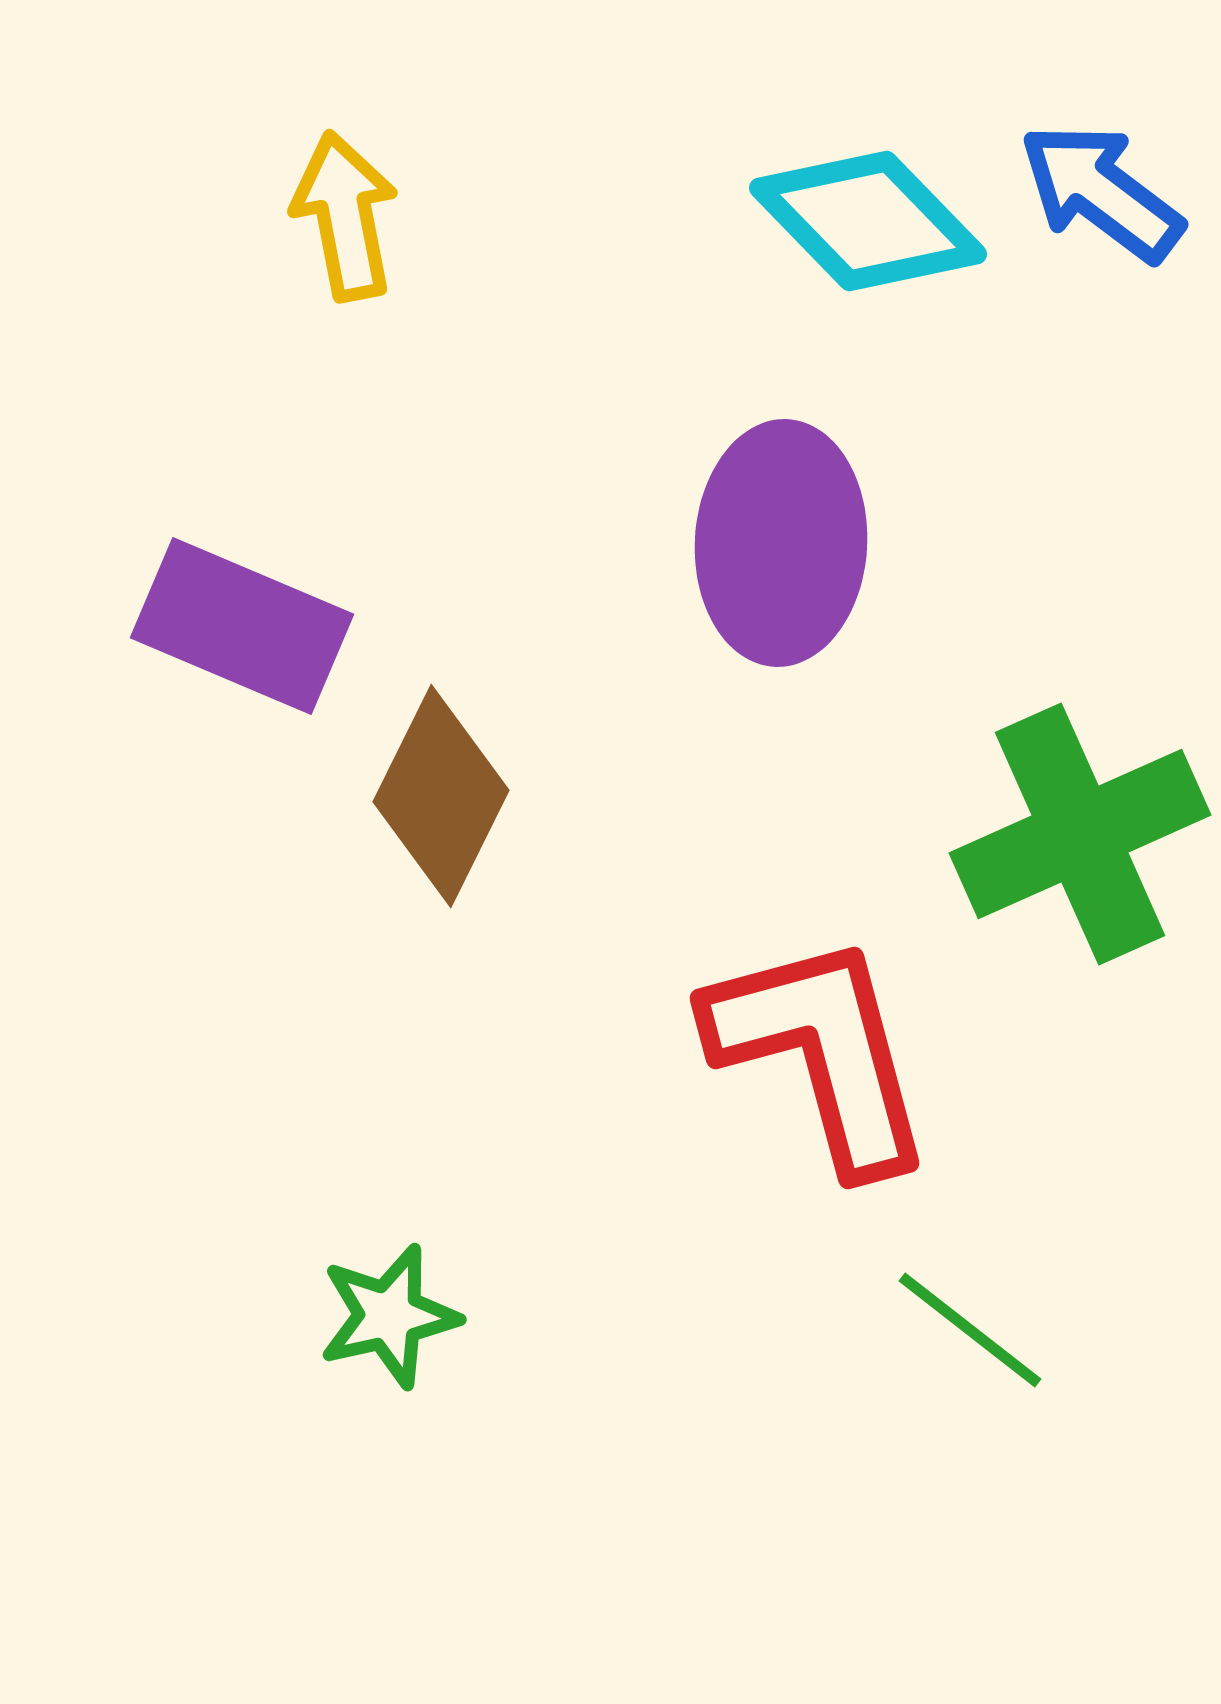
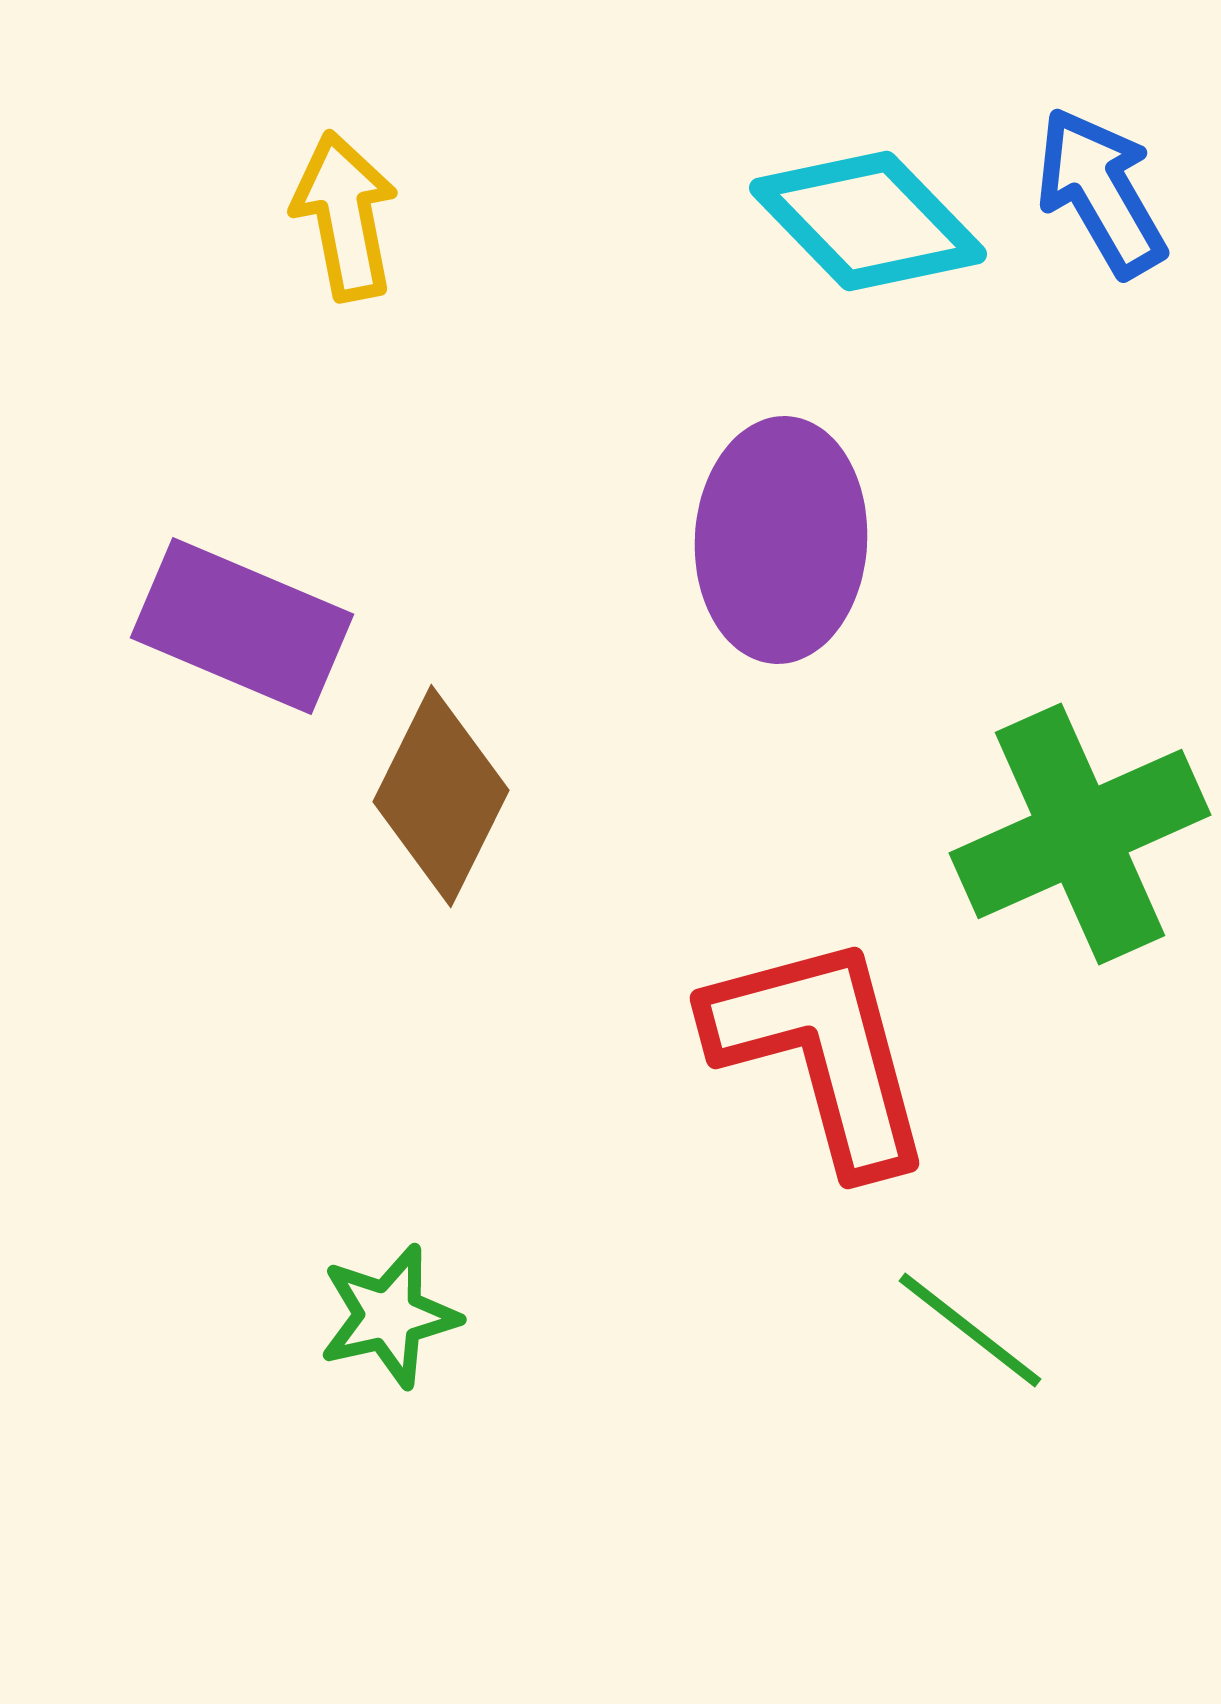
blue arrow: rotated 23 degrees clockwise
purple ellipse: moved 3 px up
